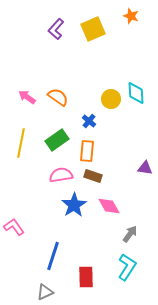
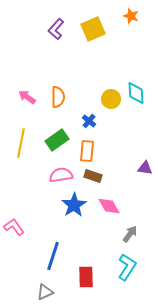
orange semicircle: rotated 55 degrees clockwise
